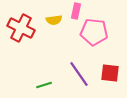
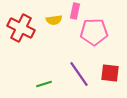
pink rectangle: moved 1 px left
pink pentagon: rotated 8 degrees counterclockwise
green line: moved 1 px up
